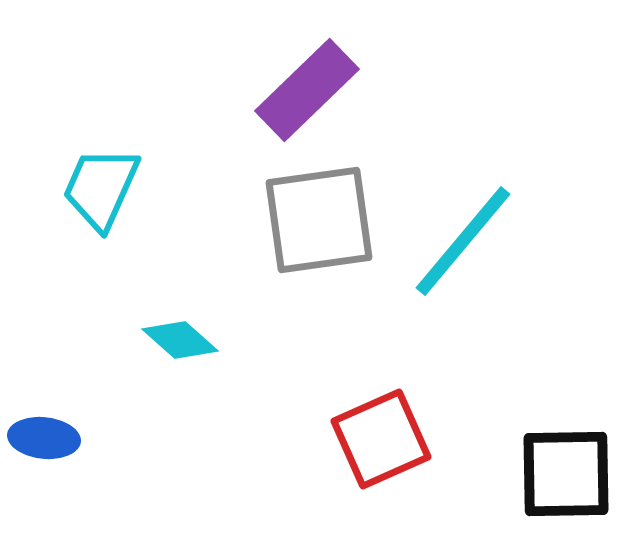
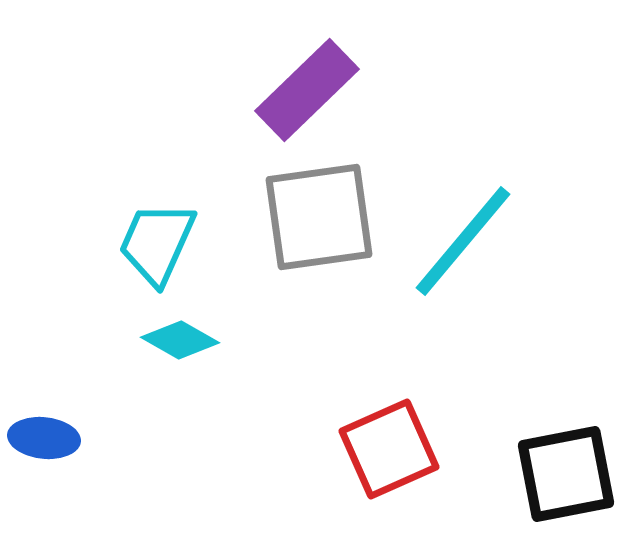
cyan trapezoid: moved 56 px right, 55 px down
gray square: moved 3 px up
cyan diamond: rotated 12 degrees counterclockwise
red square: moved 8 px right, 10 px down
black square: rotated 10 degrees counterclockwise
